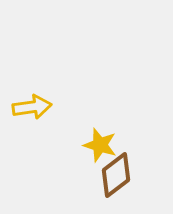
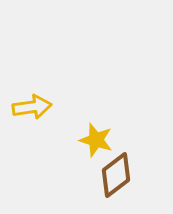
yellow star: moved 4 px left, 5 px up
